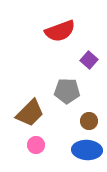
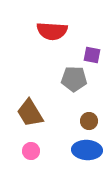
red semicircle: moved 8 px left; rotated 24 degrees clockwise
purple square: moved 3 px right, 5 px up; rotated 30 degrees counterclockwise
gray pentagon: moved 7 px right, 12 px up
brown trapezoid: rotated 104 degrees clockwise
pink circle: moved 5 px left, 6 px down
